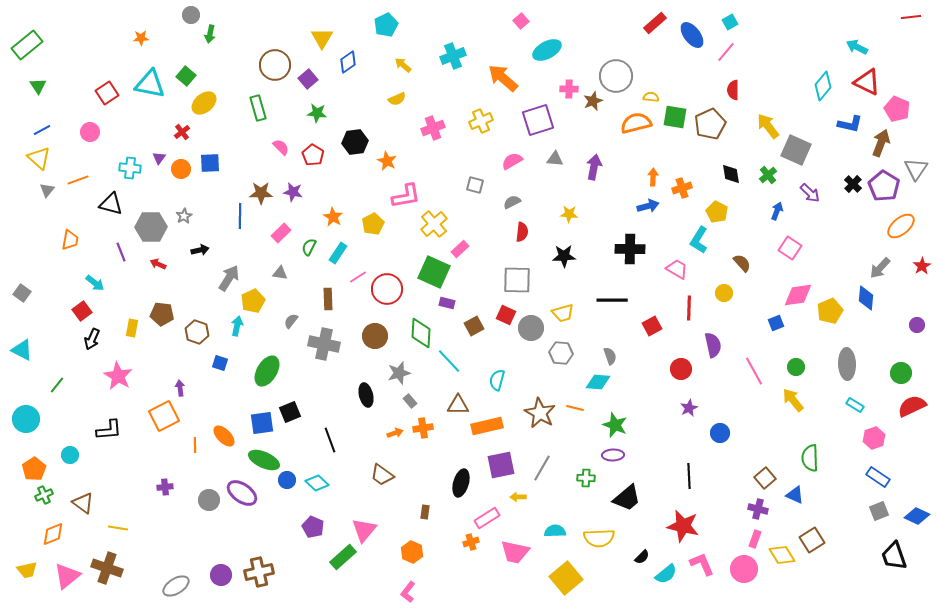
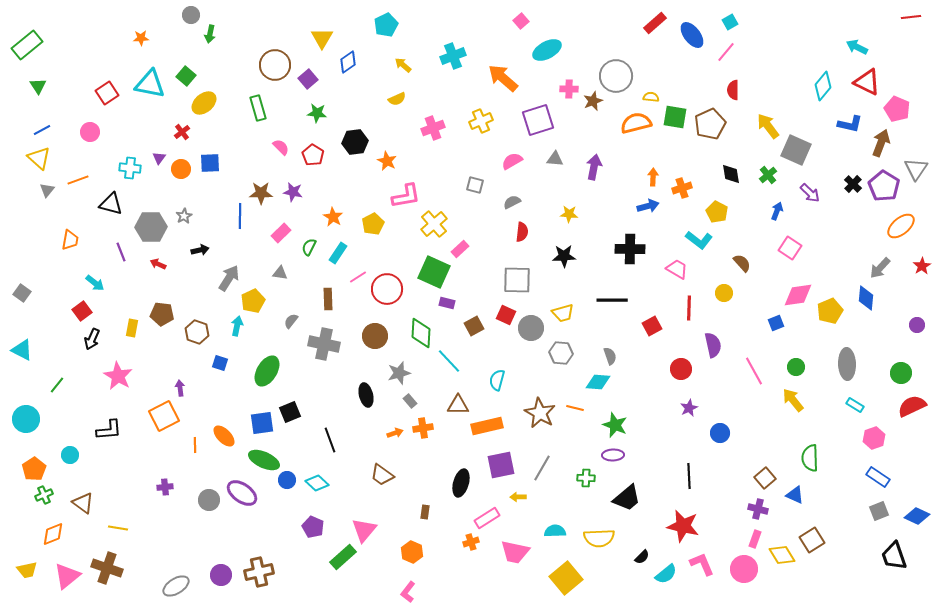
cyan L-shape at (699, 240): rotated 84 degrees counterclockwise
